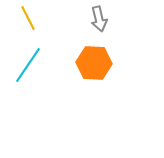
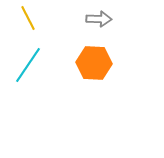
gray arrow: rotated 75 degrees counterclockwise
